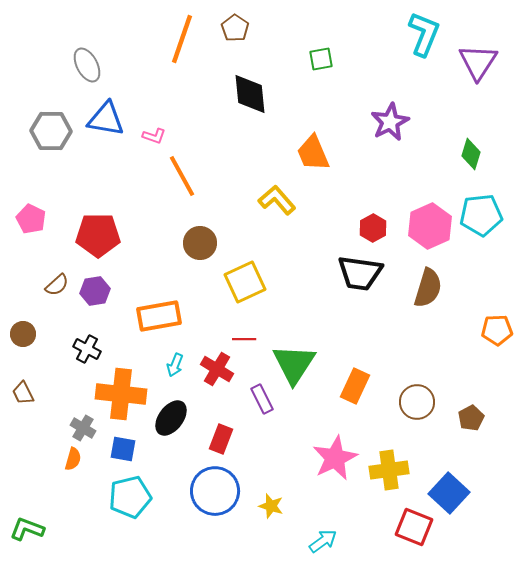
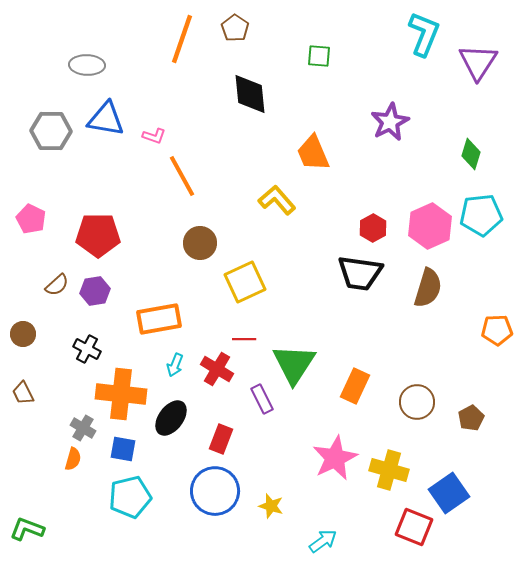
green square at (321, 59): moved 2 px left, 3 px up; rotated 15 degrees clockwise
gray ellipse at (87, 65): rotated 60 degrees counterclockwise
orange rectangle at (159, 316): moved 3 px down
yellow cross at (389, 470): rotated 24 degrees clockwise
blue square at (449, 493): rotated 12 degrees clockwise
